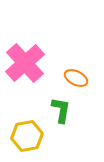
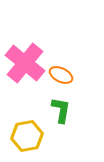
pink cross: rotated 9 degrees counterclockwise
orange ellipse: moved 15 px left, 3 px up
